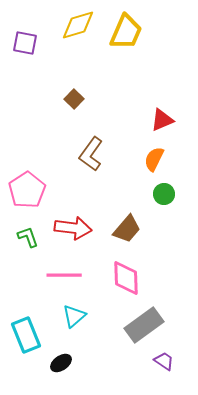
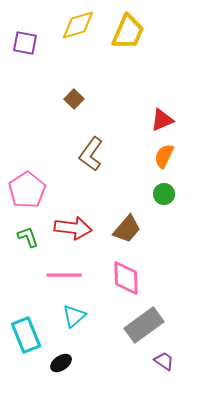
yellow trapezoid: moved 2 px right
orange semicircle: moved 10 px right, 3 px up
